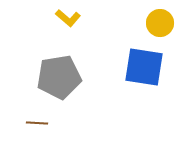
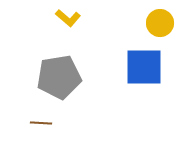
blue square: rotated 9 degrees counterclockwise
brown line: moved 4 px right
